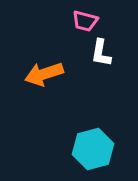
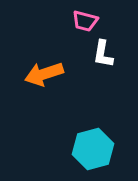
white L-shape: moved 2 px right, 1 px down
